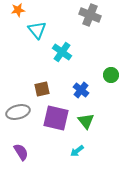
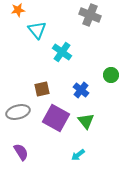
purple square: rotated 16 degrees clockwise
cyan arrow: moved 1 px right, 4 px down
